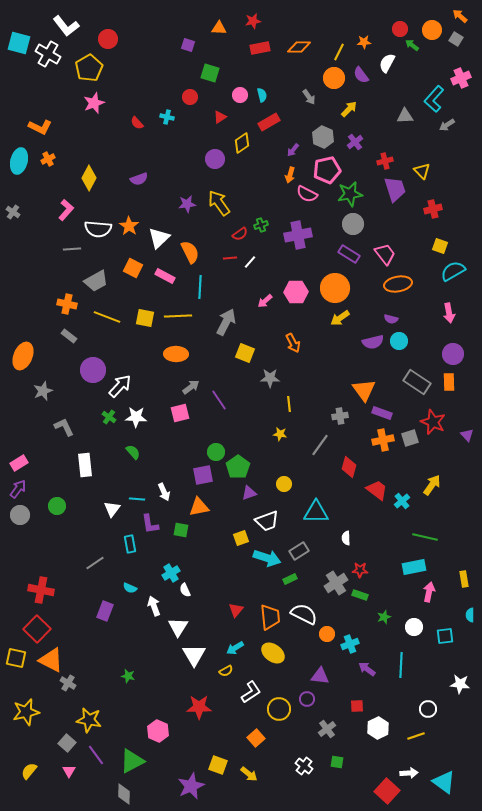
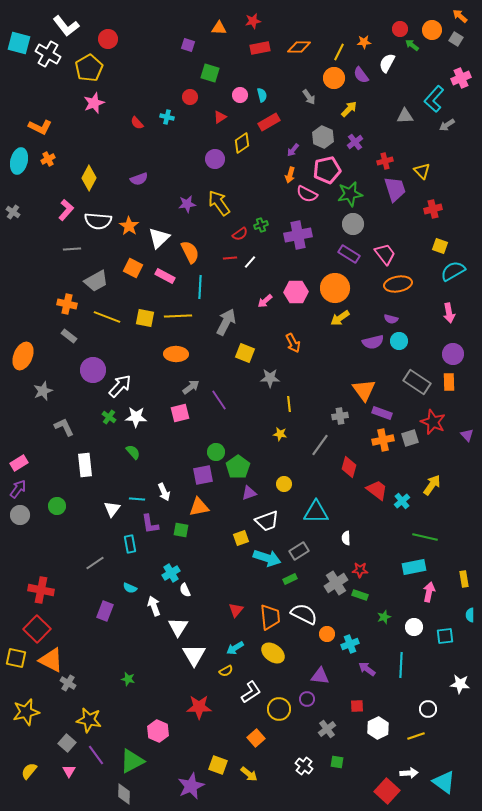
white semicircle at (98, 229): moved 8 px up
green star at (128, 676): moved 3 px down
